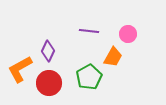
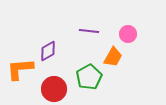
purple diamond: rotated 35 degrees clockwise
orange L-shape: rotated 24 degrees clockwise
red circle: moved 5 px right, 6 px down
